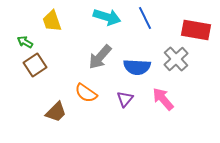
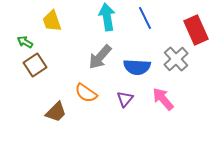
cyan arrow: rotated 116 degrees counterclockwise
red rectangle: rotated 56 degrees clockwise
